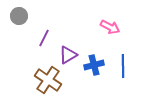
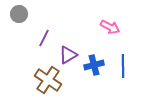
gray circle: moved 2 px up
